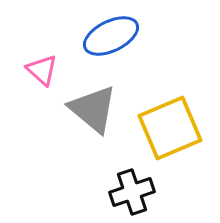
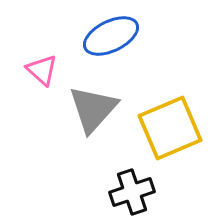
gray triangle: rotated 32 degrees clockwise
